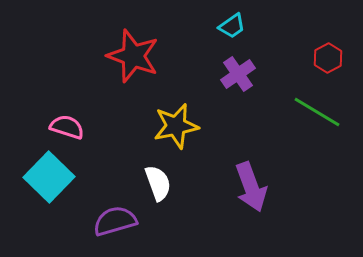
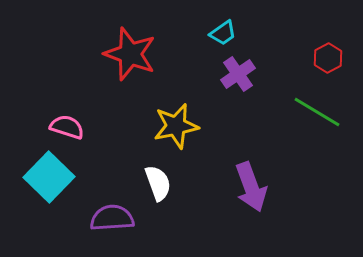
cyan trapezoid: moved 9 px left, 7 px down
red star: moved 3 px left, 2 px up
purple semicircle: moved 3 px left, 3 px up; rotated 12 degrees clockwise
